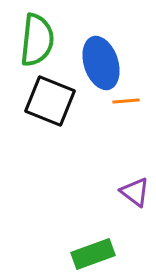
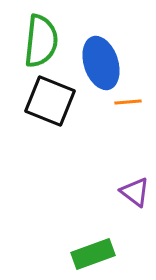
green semicircle: moved 4 px right, 1 px down
orange line: moved 2 px right, 1 px down
